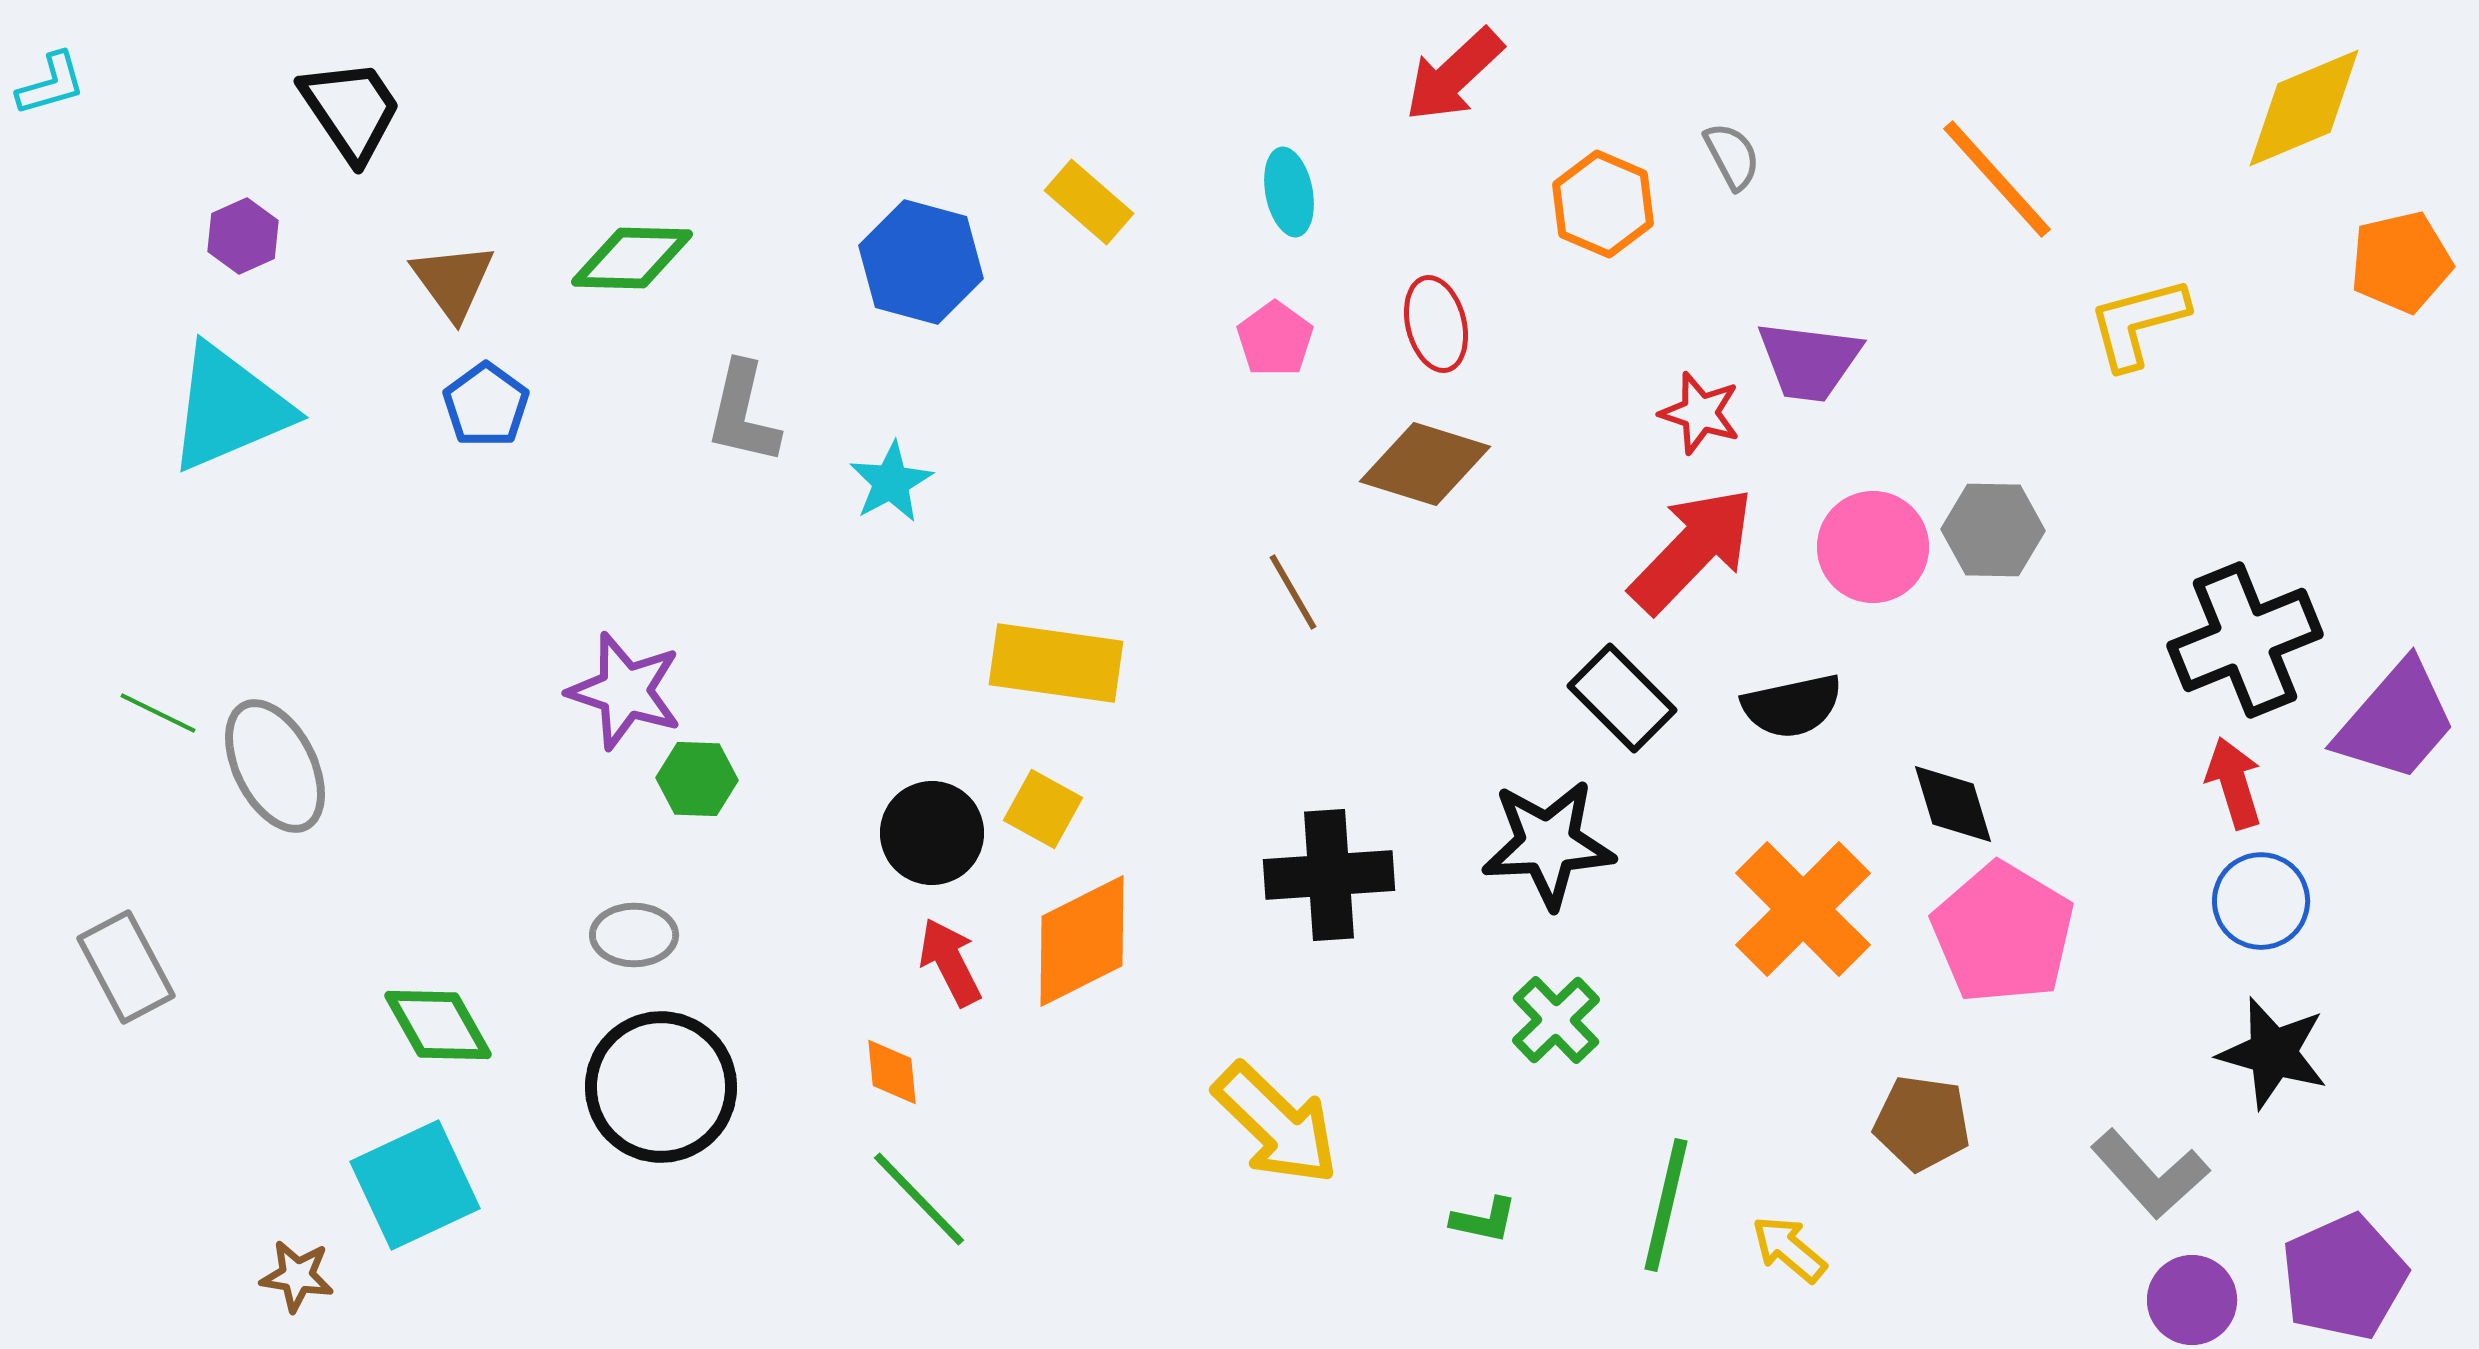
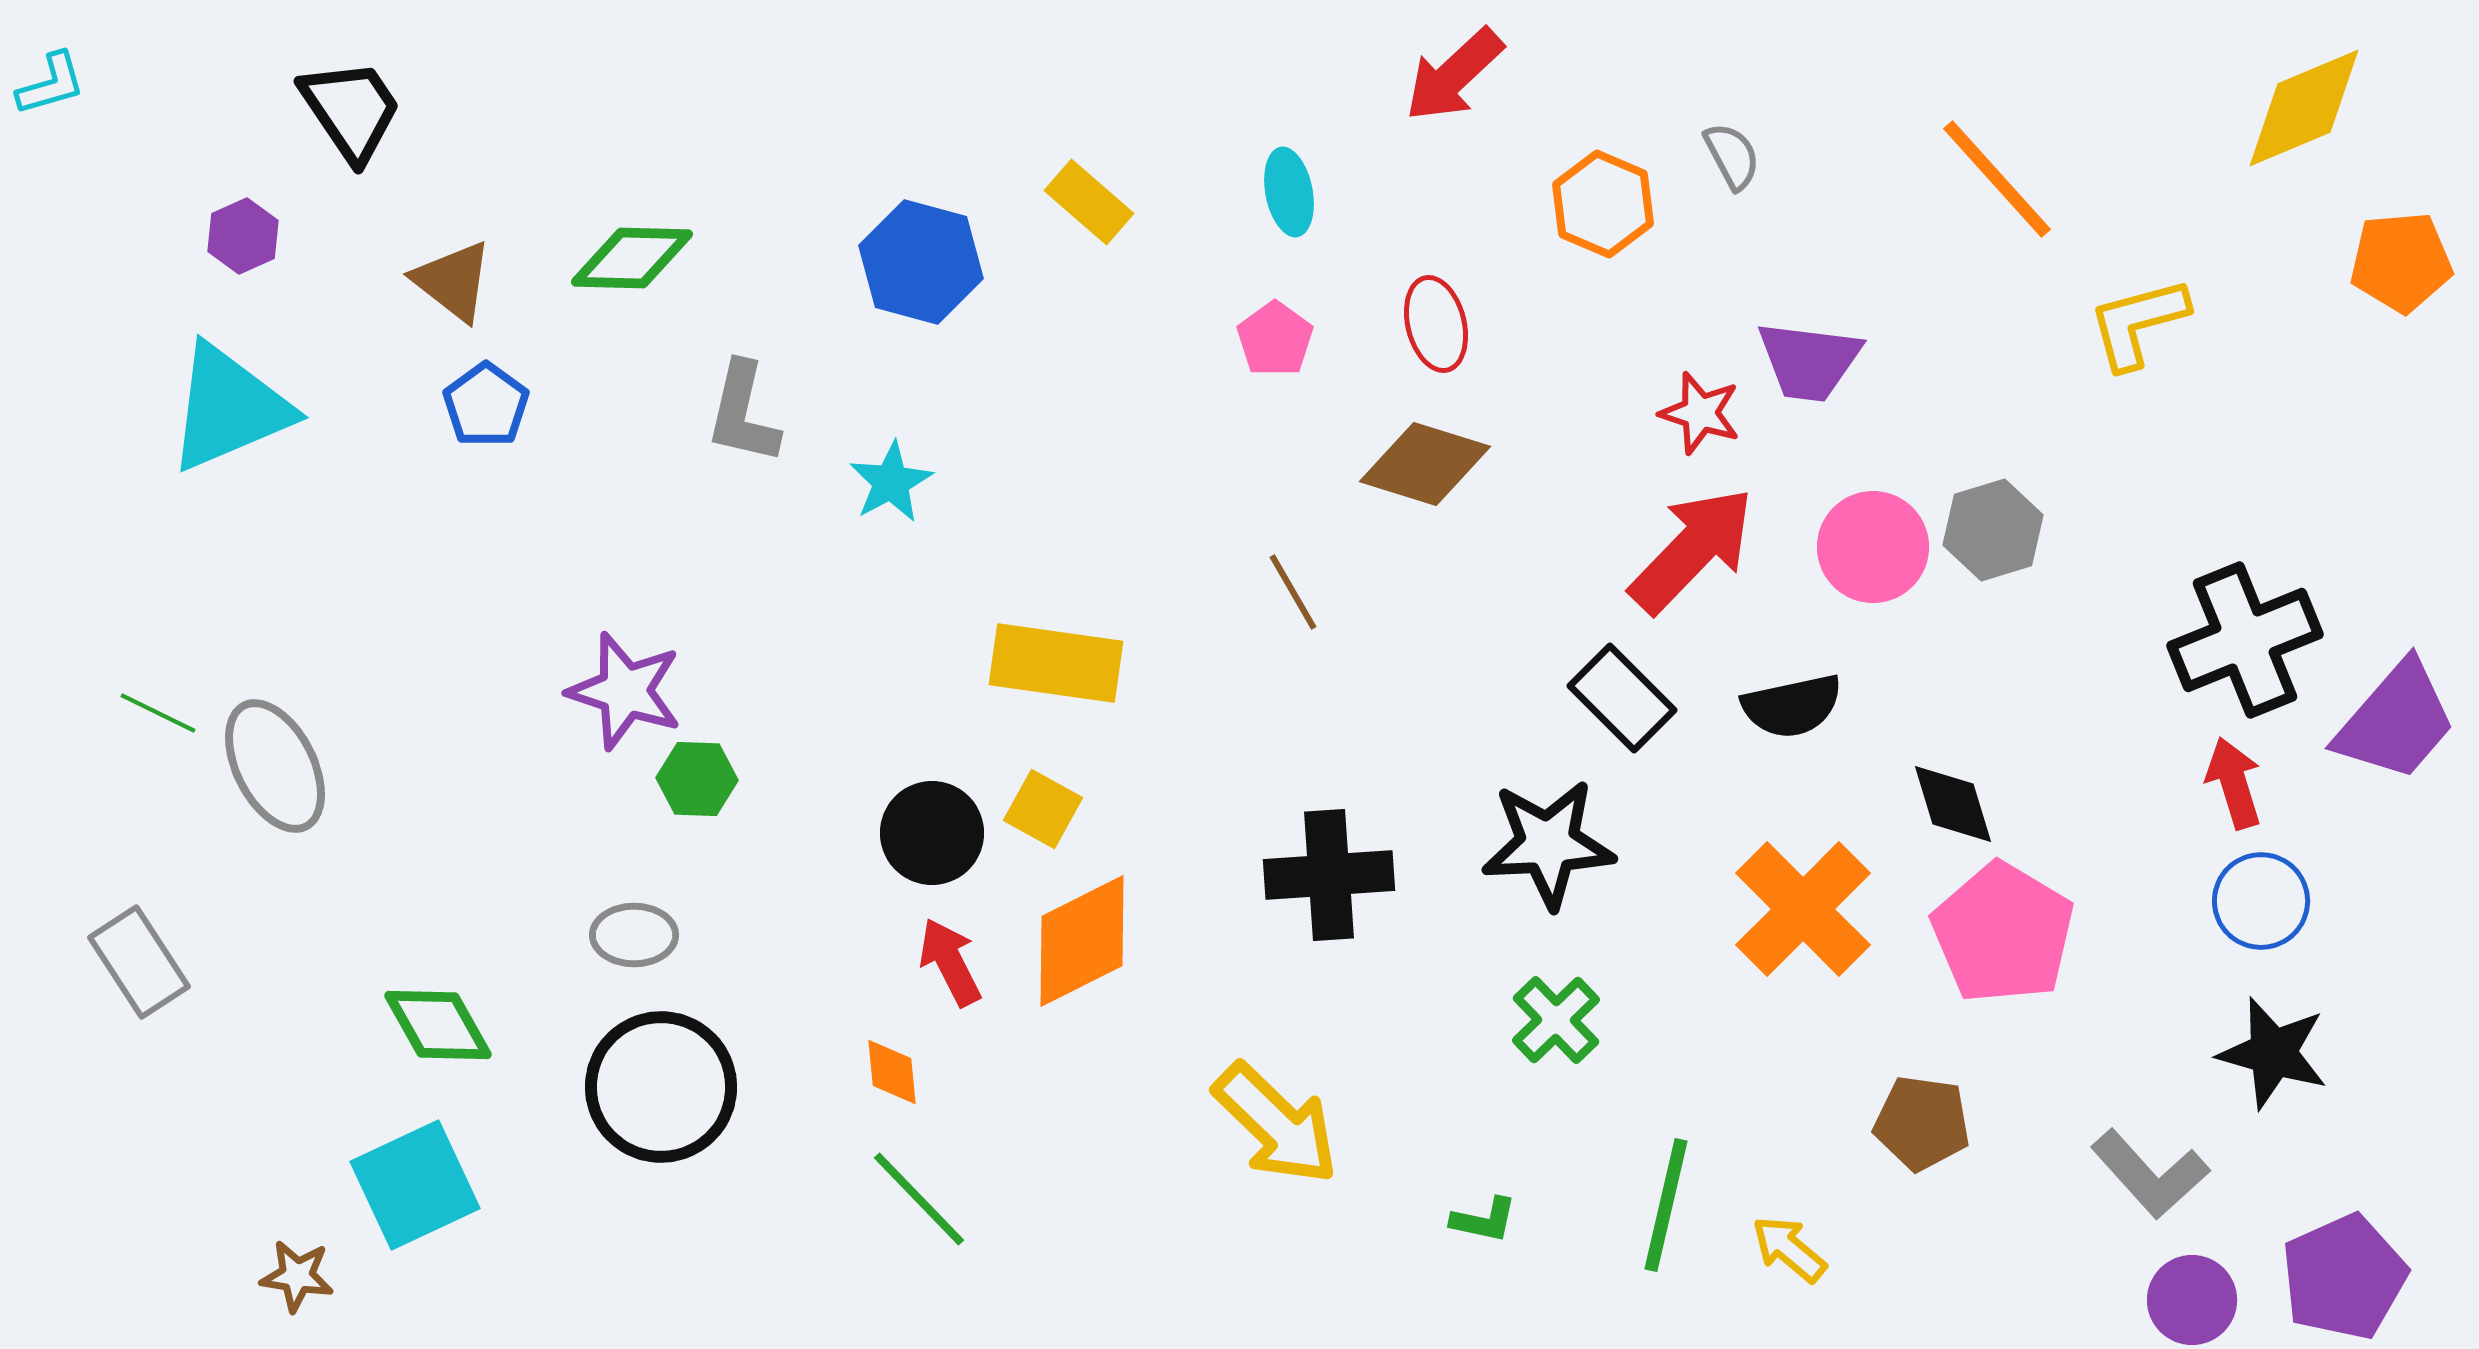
orange pentagon at (2401, 262): rotated 8 degrees clockwise
brown triangle at (453, 281): rotated 16 degrees counterclockwise
gray hexagon at (1993, 530): rotated 18 degrees counterclockwise
gray rectangle at (126, 967): moved 13 px right, 5 px up; rotated 5 degrees counterclockwise
